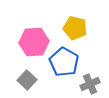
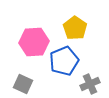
yellow pentagon: rotated 20 degrees clockwise
blue pentagon: moved 1 px up; rotated 20 degrees clockwise
gray square: moved 4 px left, 4 px down; rotated 18 degrees counterclockwise
